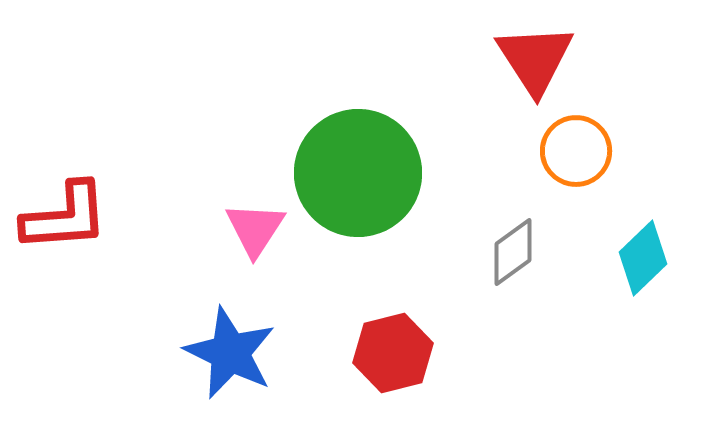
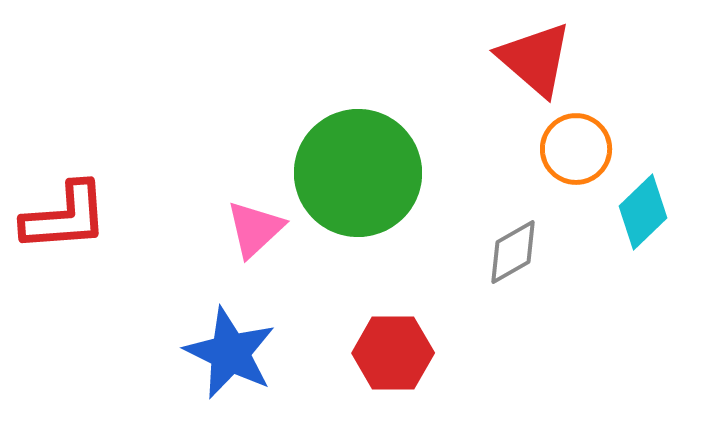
red triangle: rotated 16 degrees counterclockwise
orange circle: moved 2 px up
pink triangle: rotated 14 degrees clockwise
gray diamond: rotated 6 degrees clockwise
cyan diamond: moved 46 px up
red hexagon: rotated 14 degrees clockwise
